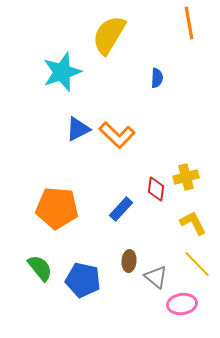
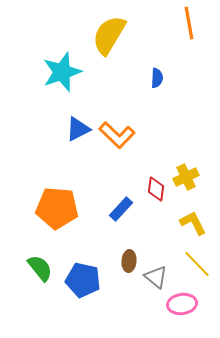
yellow cross: rotated 10 degrees counterclockwise
